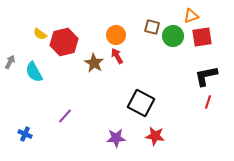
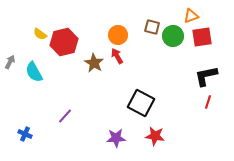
orange circle: moved 2 px right
